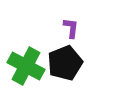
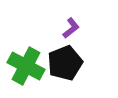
purple L-shape: rotated 45 degrees clockwise
